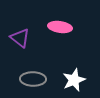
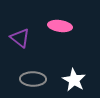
pink ellipse: moved 1 px up
white star: rotated 20 degrees counterclockwise
